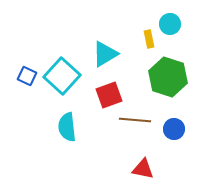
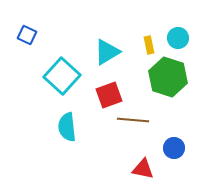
cyan circle: moved 8 px right, 14 px down
yellow rectangle: moved 6 px down
cyan triangle: moved 2 px right, 2 px up
blue square: moved 41 px up
brown line: moved 2 px left
blue circle: moved 19 px down
